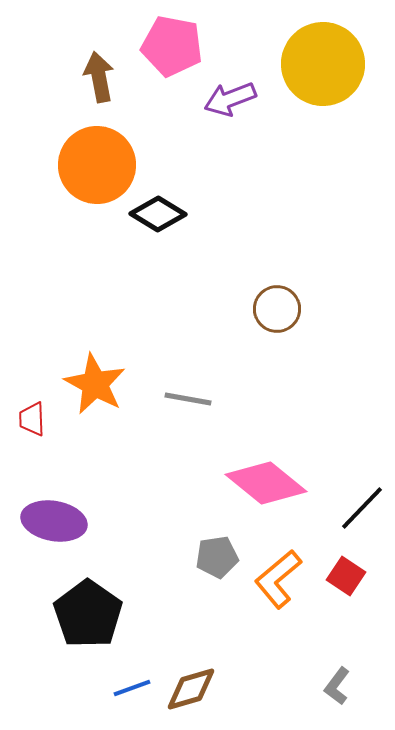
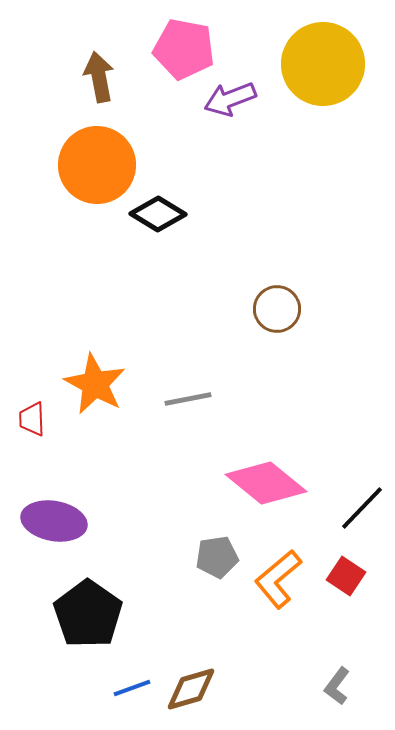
pink pentagon: moved 12 px right, 3 px down
gray line: rotated 21 degrees counterclockwise
